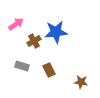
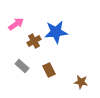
gray rectangle: rotated 24 degrees clockwise
